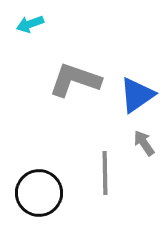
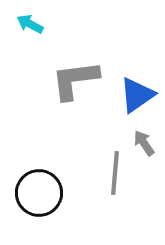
cyan arrow: rotated 48 degrees clockwise
gray L-shape: rotated 26 degrees counterclockwise
gray line: moved 10 px right; rotated 6 degrees clockwise
